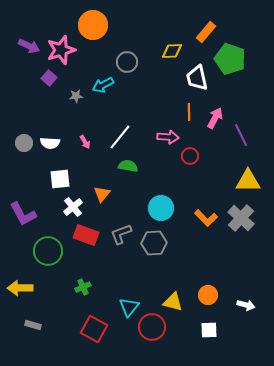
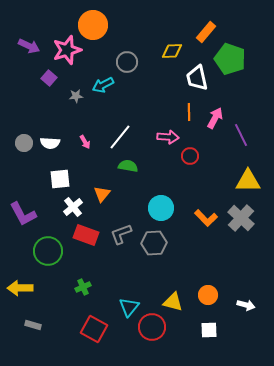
pink star at (61, 50): moved 6 px right
